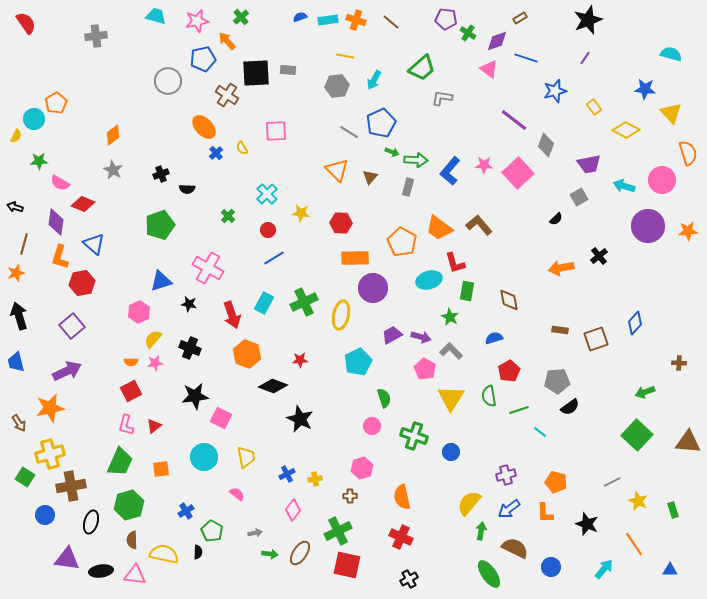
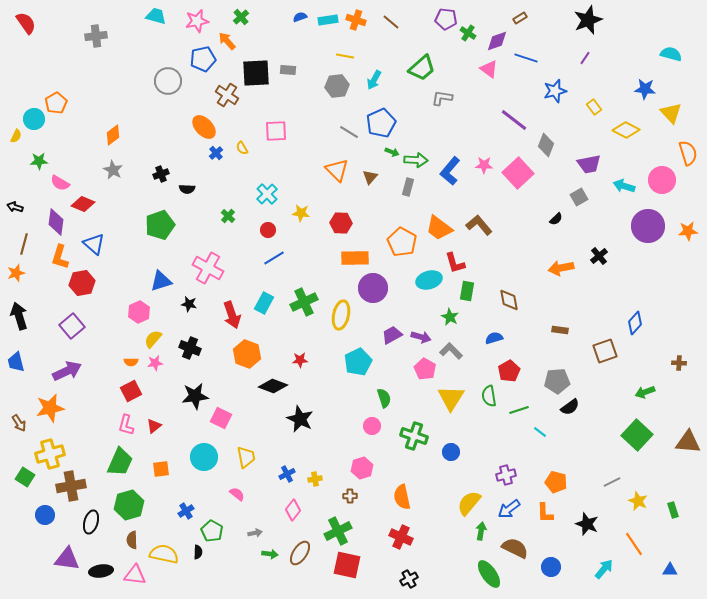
brown square at (596, 339): moved 9 px right, 12 px down
